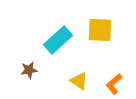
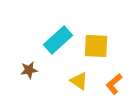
yellow square: moved 4 px left, 16 px down
